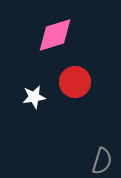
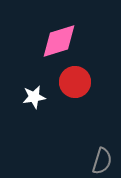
pink diamond: moved 4 px right, 6 px down
